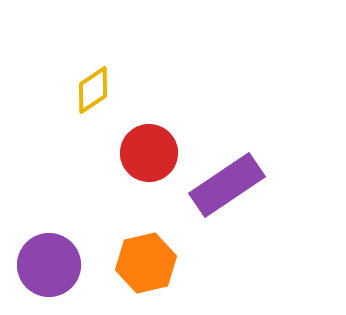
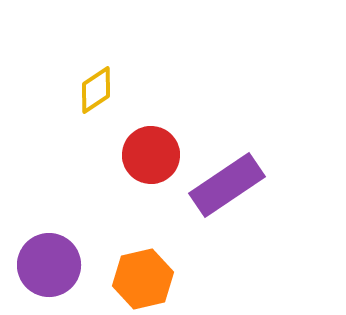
yellow diamond: moved 3 px right
red circle: moved 2 px right, 2 px down
orange hexagon: moved 3 px left, 16 px down
